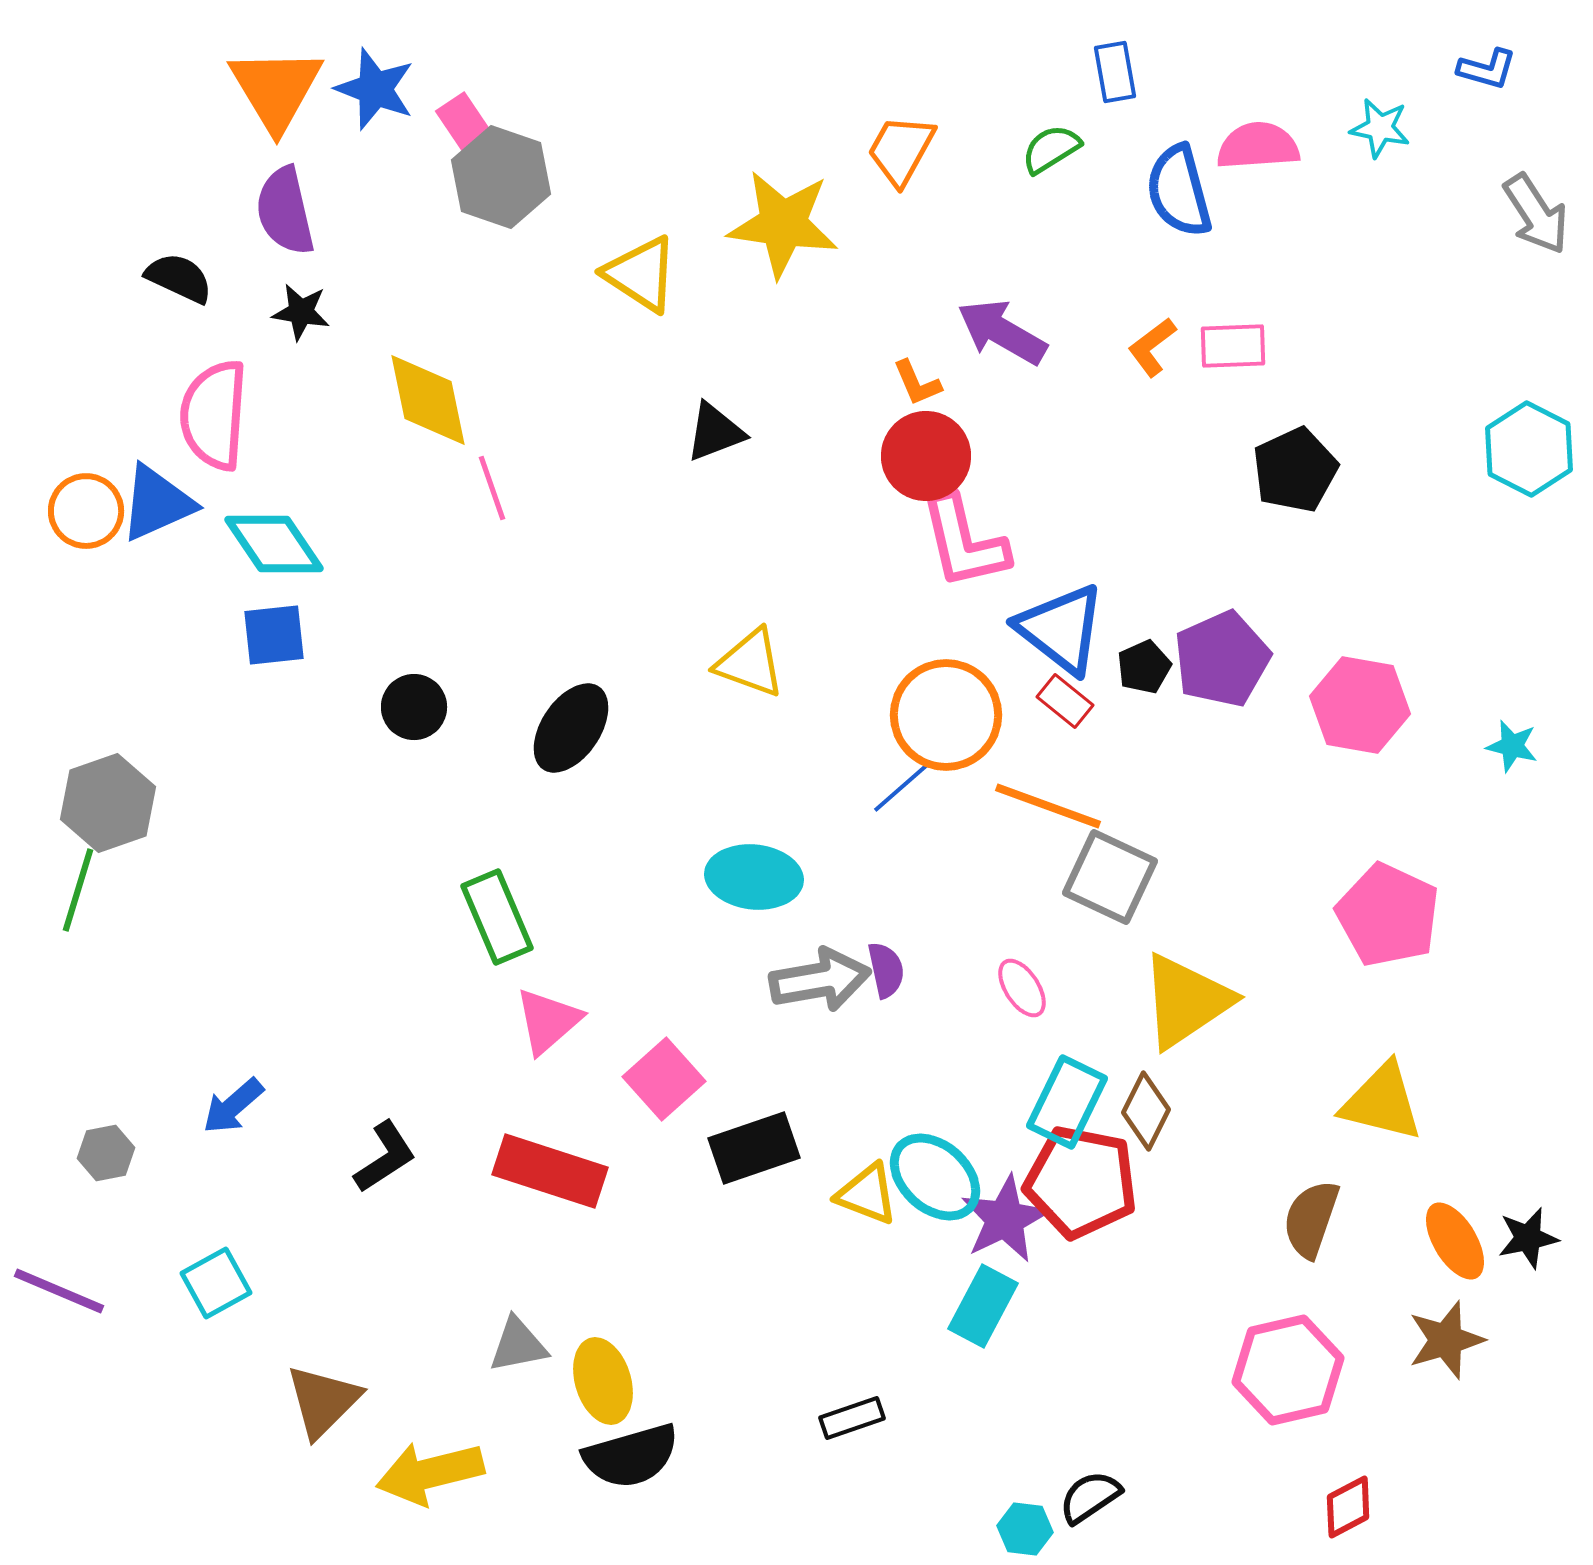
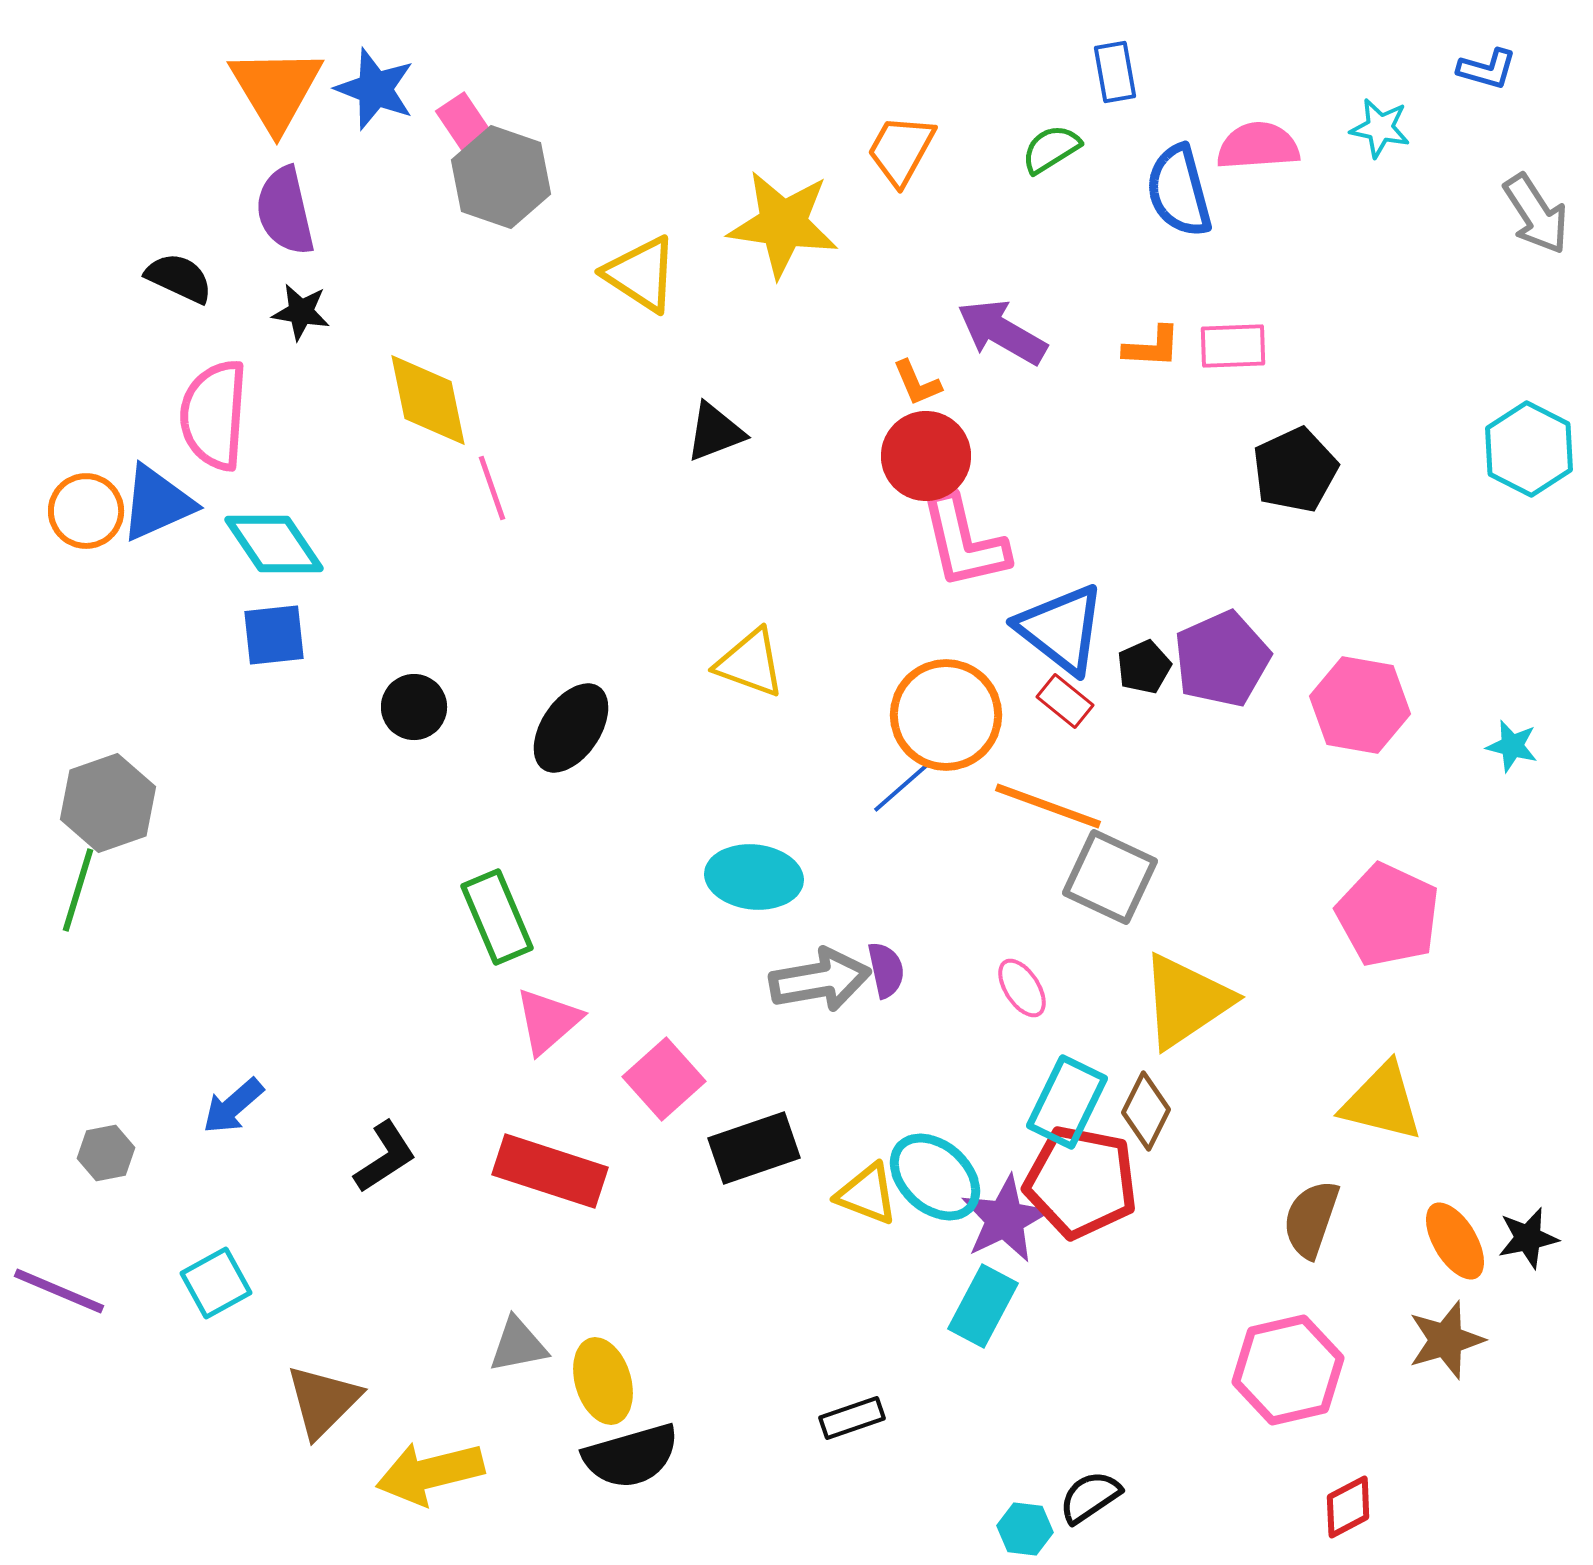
orange L-shape at (1152, 347): rotated 140 degrees counterclockwise
